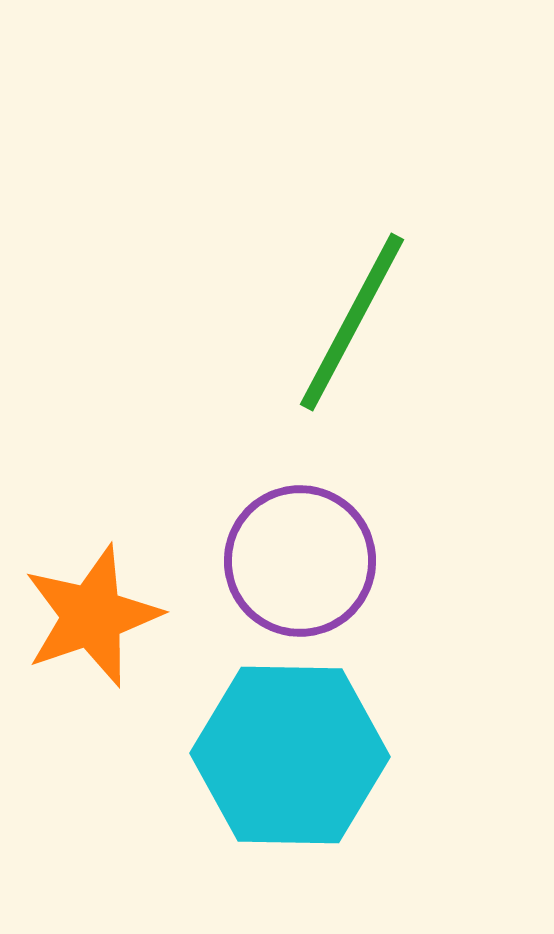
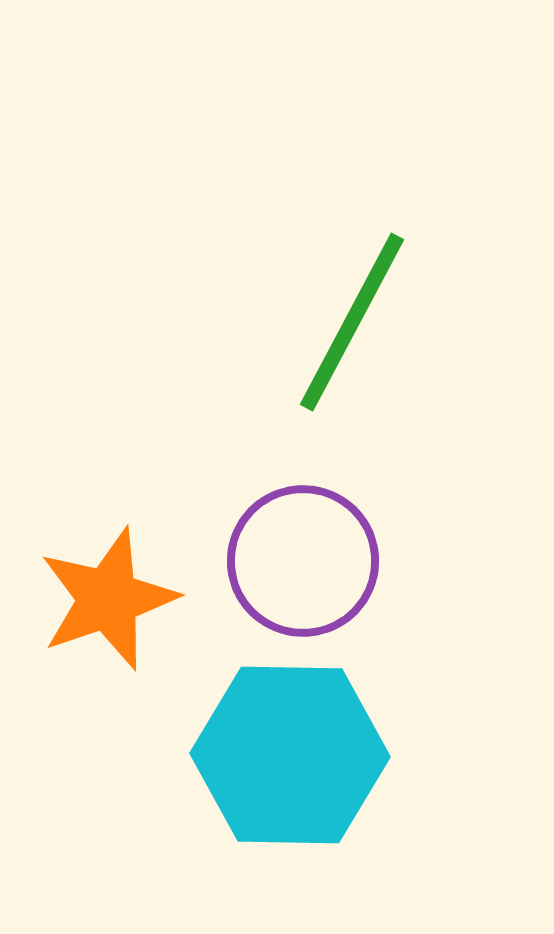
purple circle: moved 3 px right
orange star: moved 16 px right, 17 px up
